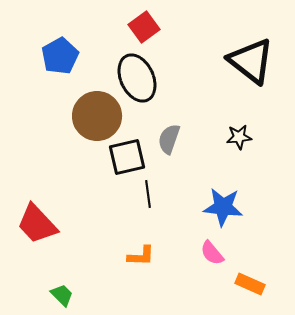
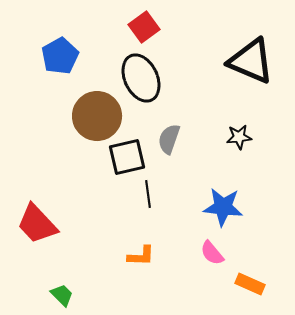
black triangle: rotated 15 degrees counterclockwise
black ellipse: moved 4 px right
